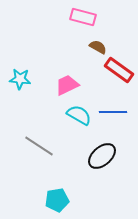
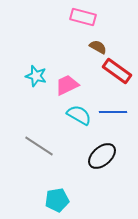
red rectangle: moved 2 px left, 1 px down
cyan star: moved 16 px right, 3 px up; rotated 10 degrees clockwise
